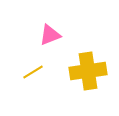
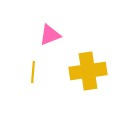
yellow line: rotated 55 degrees counterclockwise
